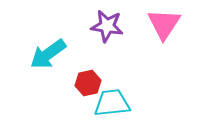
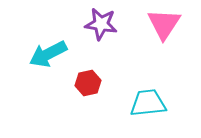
purple star: moved 6 px left, 2 px up
cyan arrow: rotated 9 degrees clockwise
cyan trapezoid: moved 36 px right
